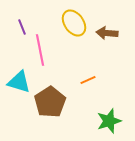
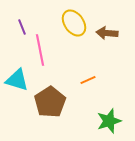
cyan triangle: moved 2 px left, 2 px up
